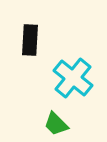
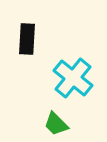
black rectangle: moved 3 px left, 1 px up
